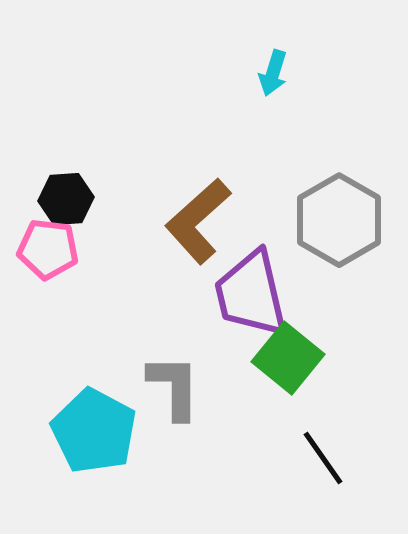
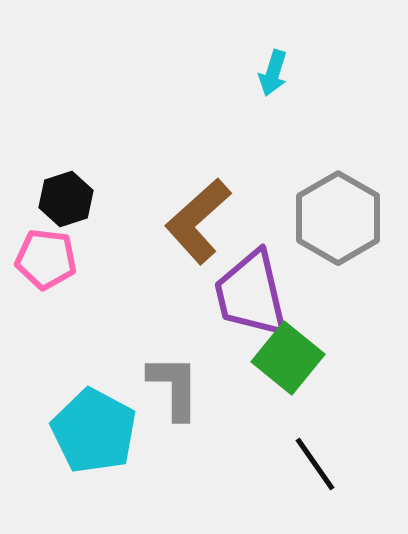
black hexagon: rotated 14 degrees counterclockwise
gray hexagon: moved 1 px left, 2 px up
pink pentagon: moved 2 px left, 10 px down
black line: moved 8 px left, 6 px down
